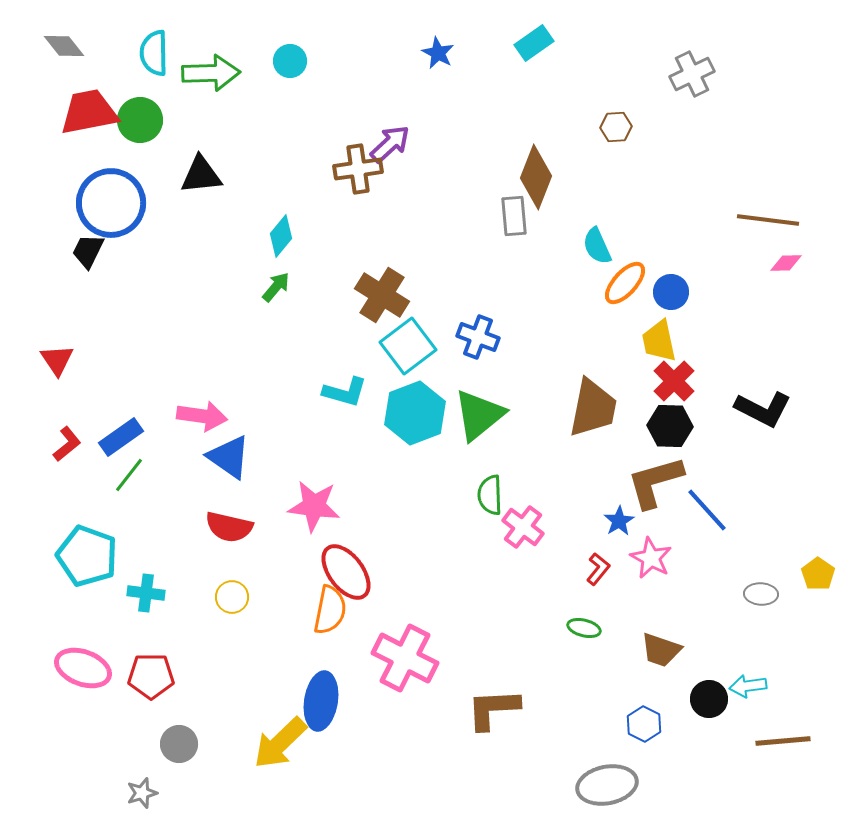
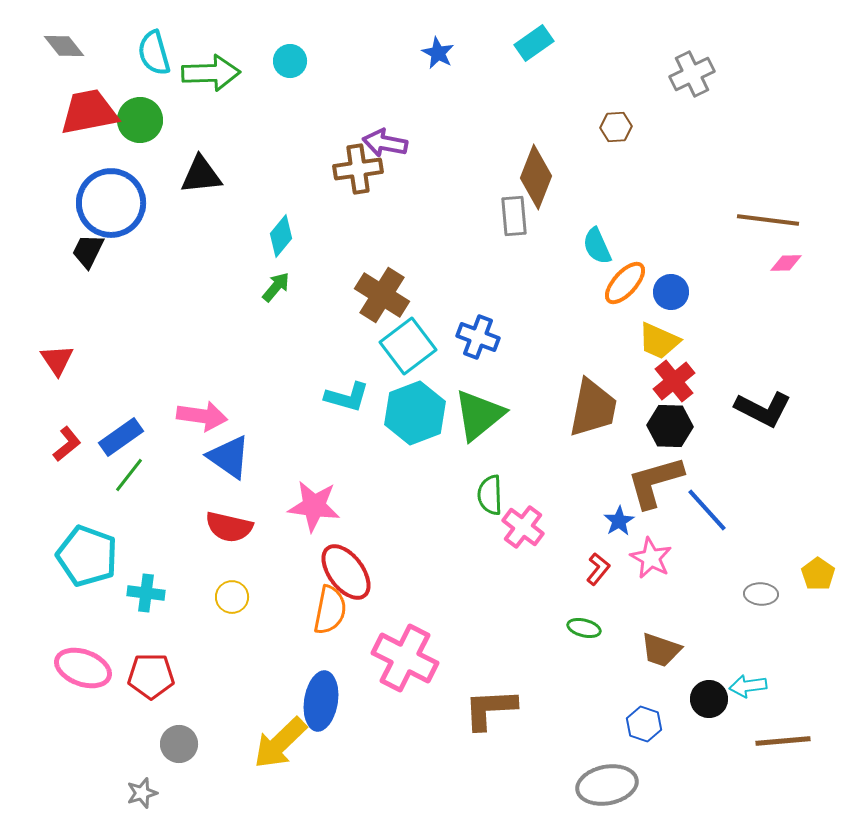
cyan semicircle at (154, 53): rotated 15 degrees counterclockwise
purple arrow at (390, 144): moved 5 px left, 1 px up; rotated 126 degrees counterclockwise
yellow trapezoid at (659, 341): rotated 54 degrees counterclockwise
red cross at (674, 381): rotated 6 degrees clockwise
cyan L-shape at (345, 392): moved 2 px right, 5 px down
brown L-shape at (493, 709): moved 3 px left
blue hexagon at (644, 724): rotated 8 degrees counterclockwise
